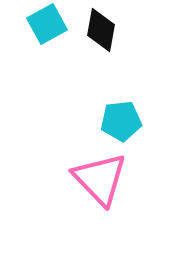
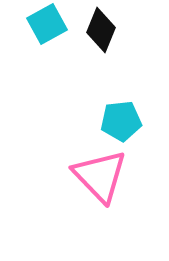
black diamond: rotated 12 degrees clockwise
pink triangle: moved 3 px up
